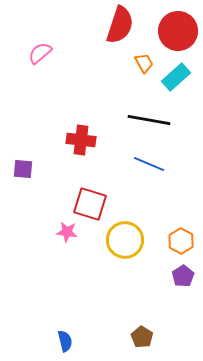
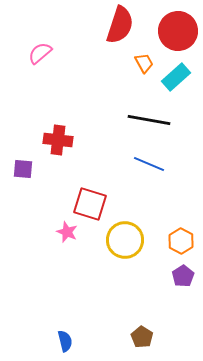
red cross: moved 23 px left
pink star: rotated 15 degrees clockwise
